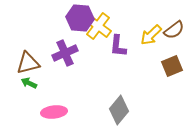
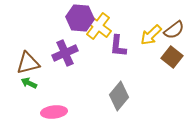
brown square: moved 9 px up; rotated 30 degrees counterclockwise
gray diamond: moved 14 px up
